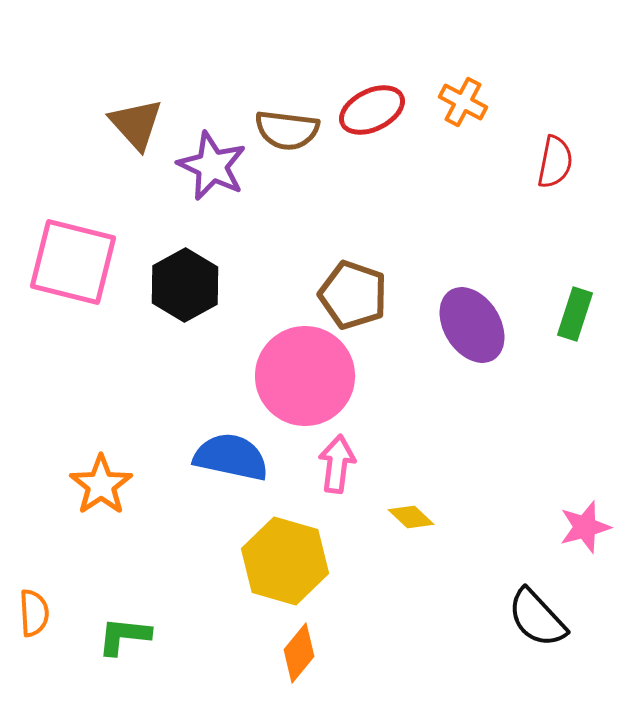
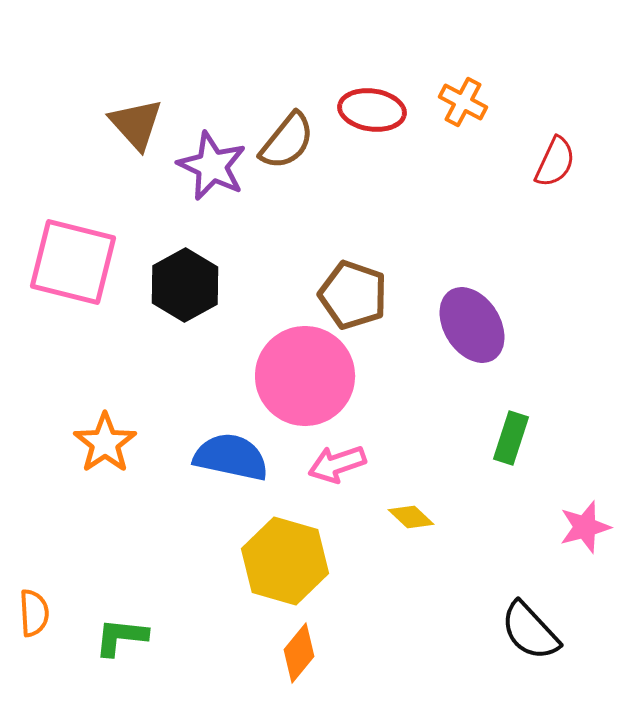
red ellipse: rotated 34 degrees clockwise
brown semicircle: moved 11 px down; rotated 58 degrees counterclockwise
red semicircle: rotated 14 degrees clockwise
green rectangle: moved 64 px left, 124 px down
pink arrow: rotated 116 degrees counterclockwise
orange star: moved 4 px right, 42 px up
black semicircle: moved 7 px left, 13 px down
green L-shape: moved 3 px left, 1 px down
